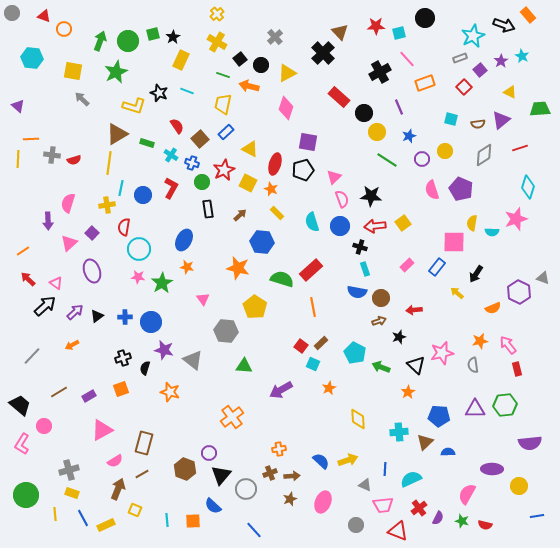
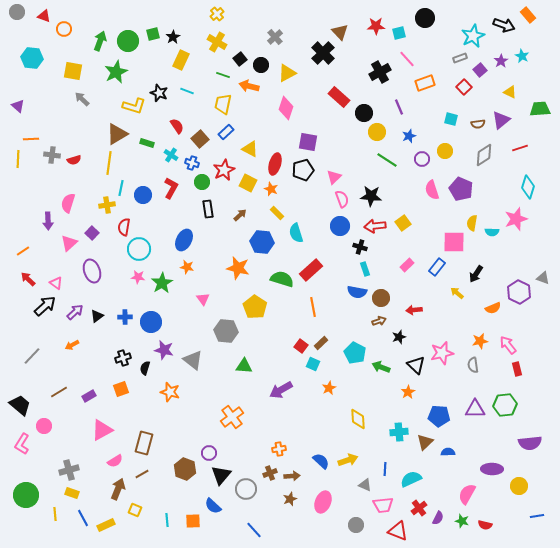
gray circle at (12, 13): moved 5 px right, 1 px up
cyan semicircle at (312, 222): moved 16 px left, 11 px down
